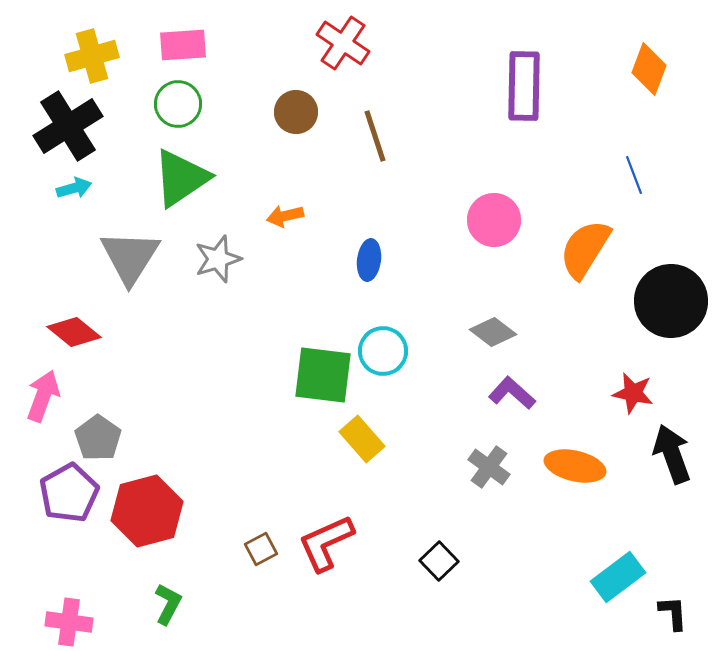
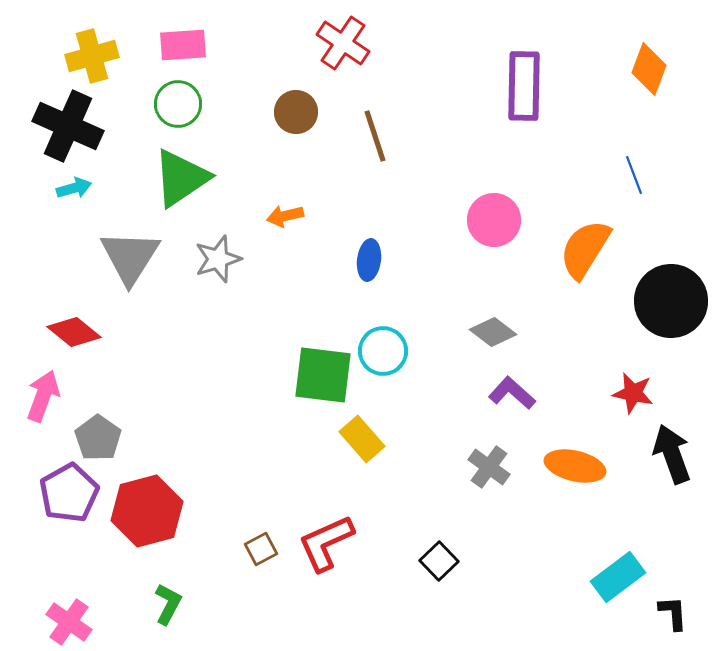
black cross: rotated 34 degrees counterclockwise
pink cross: rotated 27 degrees clockwise
